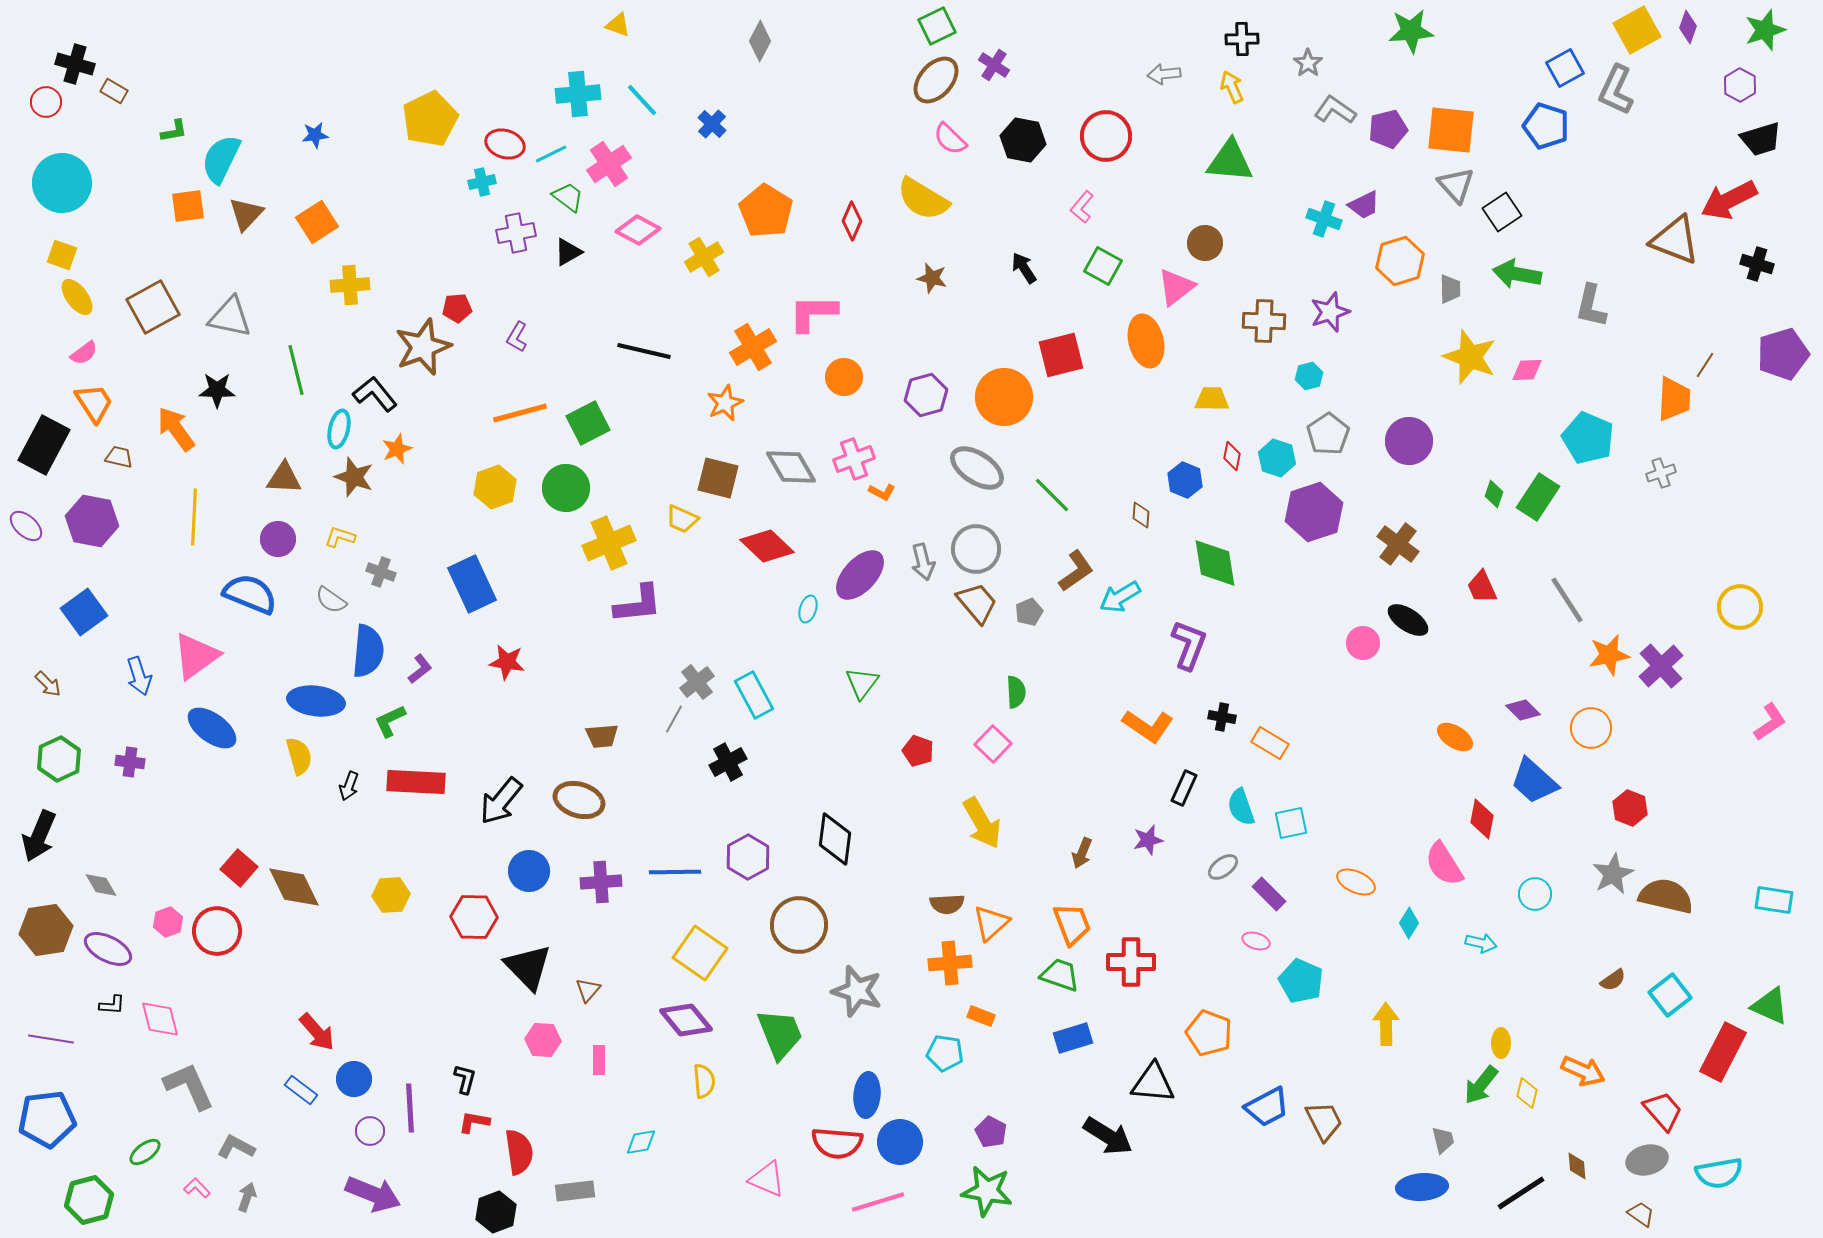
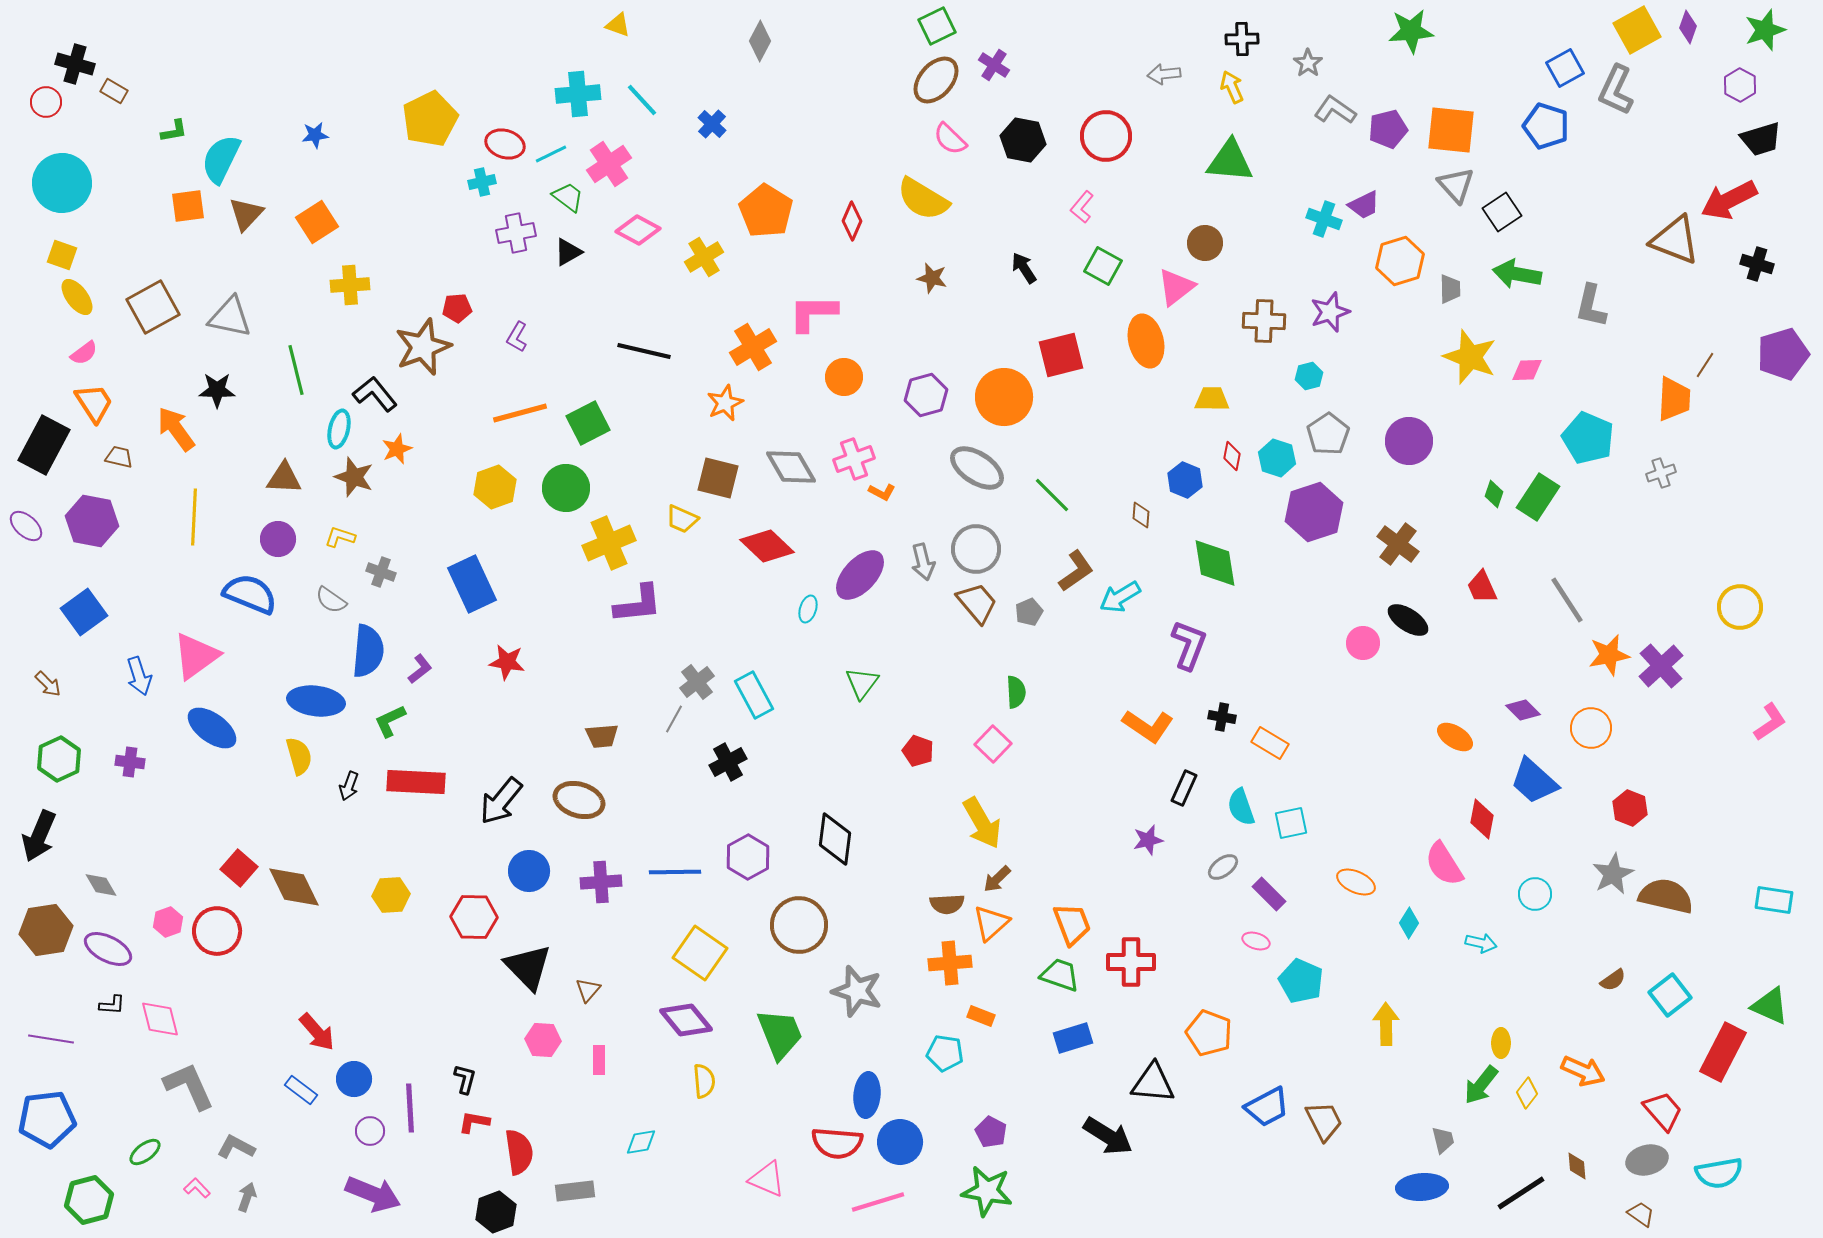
brown arrow at (1082, 853): moved 85 px left, 26 px down; rotated 24 degrees clockwise
yellow diamond at (1527, 1093): rotated 24 degrees clockwise
